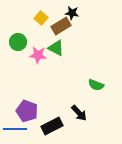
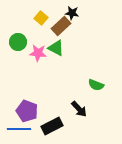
brown rectangle: rotated 12 degrees counterclockwise
pink star: moved 2 px up
black arrow: moved 4 px up
blue line: moved 4 px right
